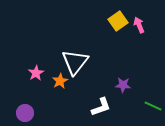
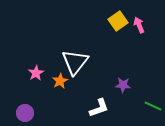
white L-shape: moved 2 px left, 1 px down
